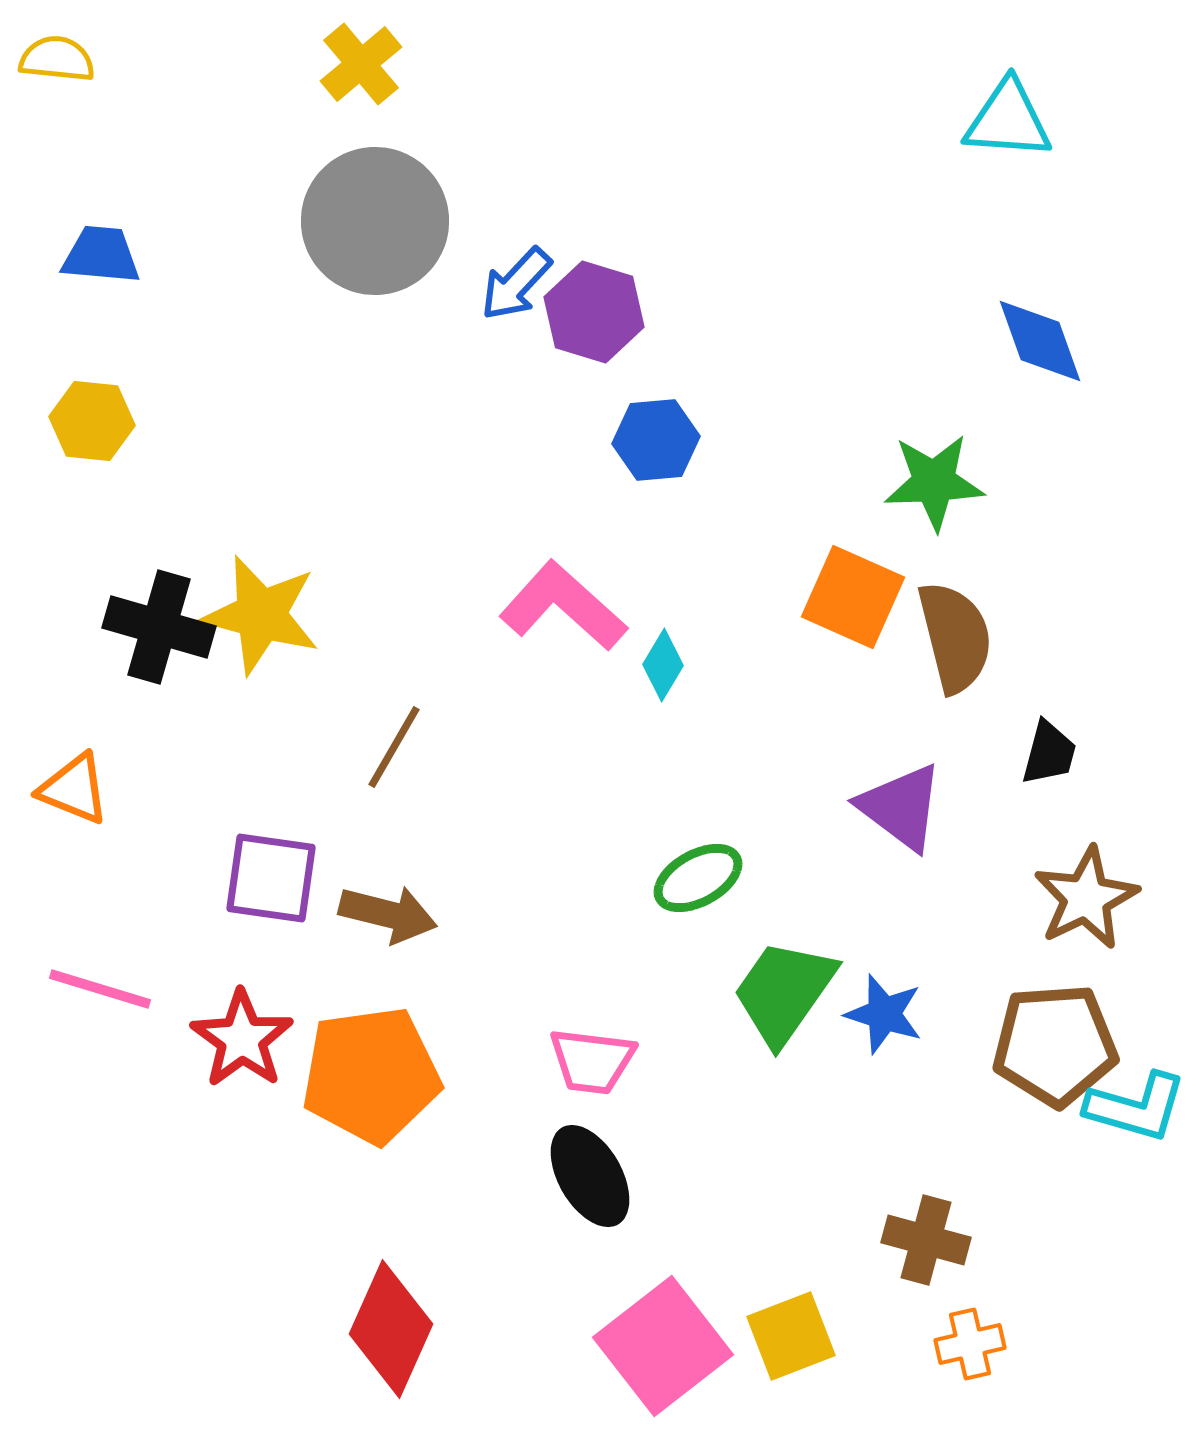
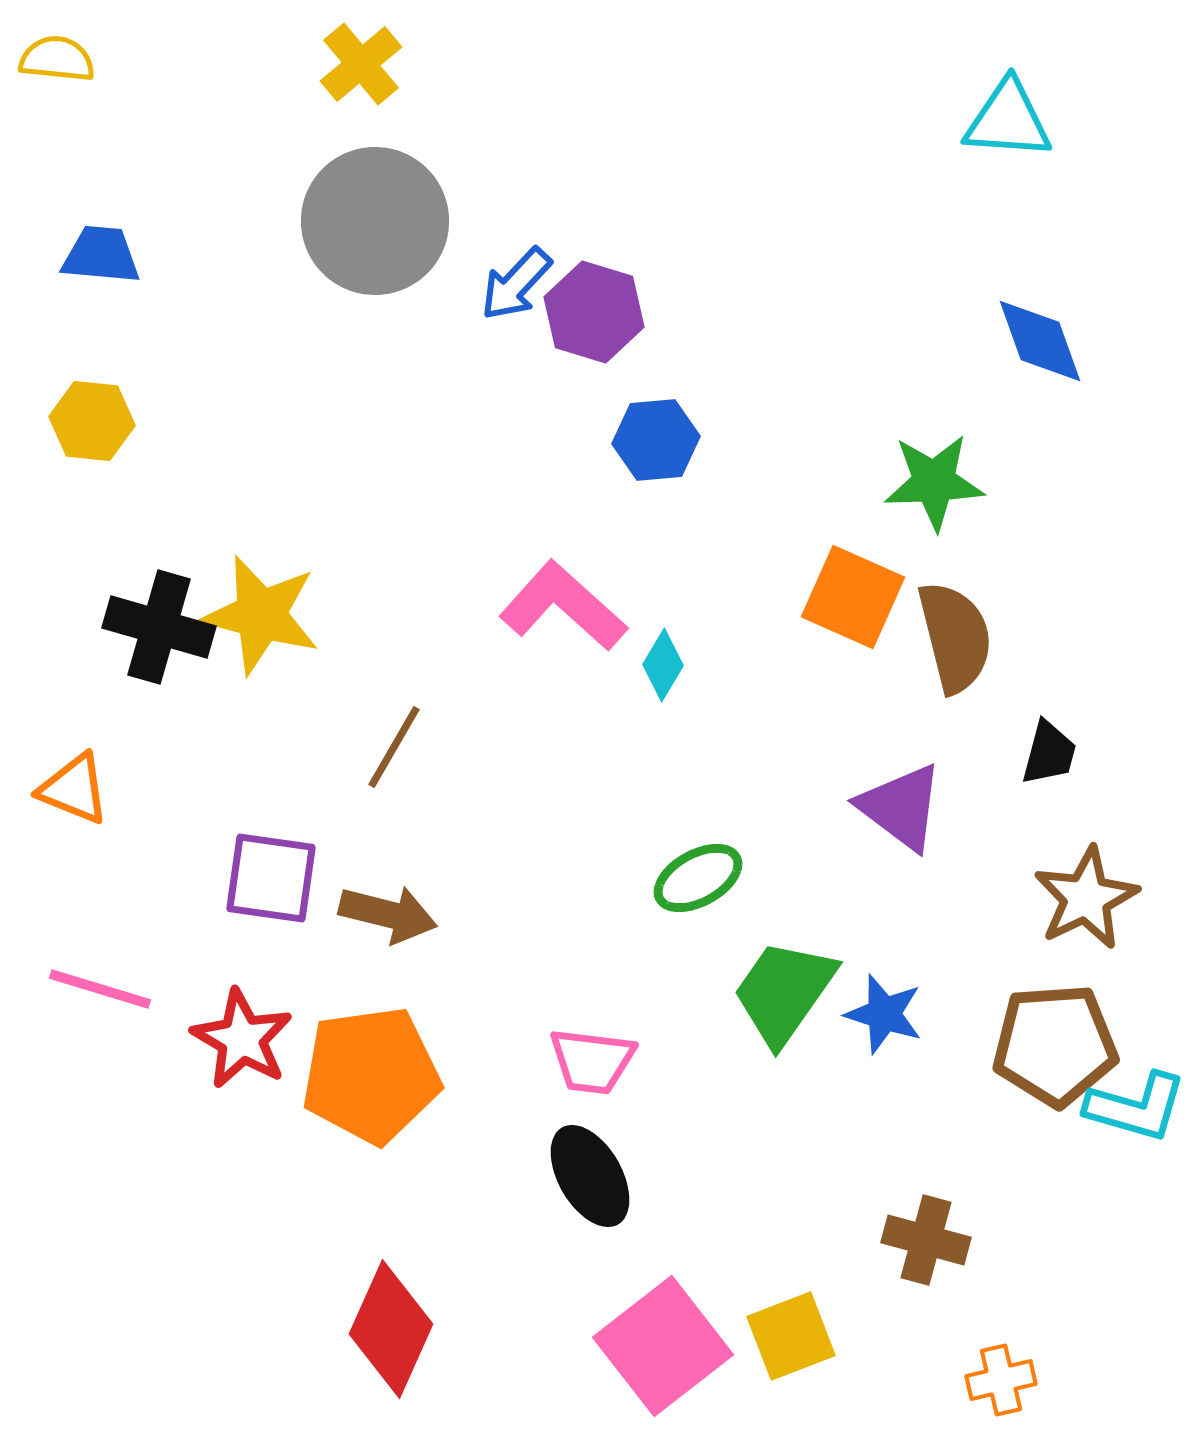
red star: rotated 6 degrees counterclockwise
orange cross: moved 31 px right, 36 px down
